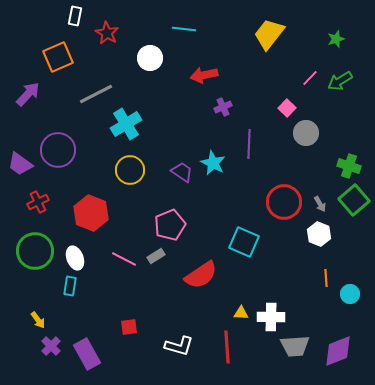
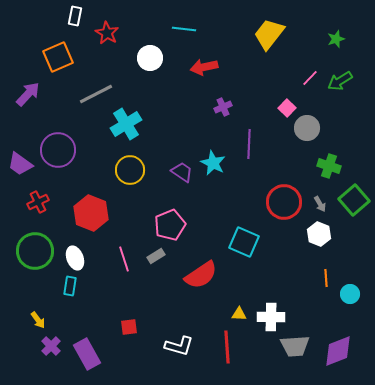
red arrow at (204, 75): moved 8 px up
gray circle at (306, 133): moved 1 px right, 5 px up
green cross at (349, 166): moved 20 px left
pink line at (124, 259): rotated 45 degrees clockwise
yellow triangle at (241, 313): moved 2 px left, 1 px down
